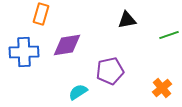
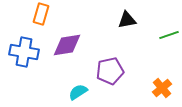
blue cross: rotated 12 degrees clockwise
